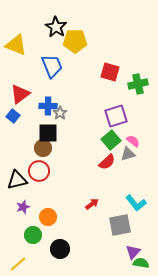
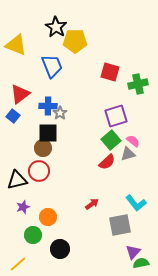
green semicircle: rotated 21 degrees counterclockwise
